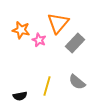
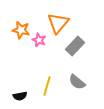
gray rectangle: moved 3 px down
